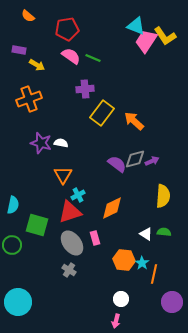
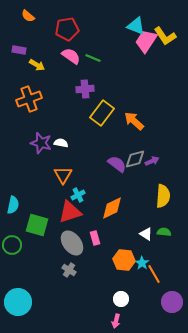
orange line: rotated 42 degrees counterclockwise
